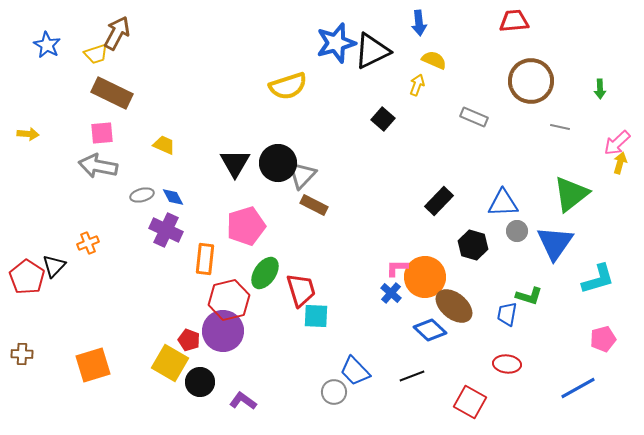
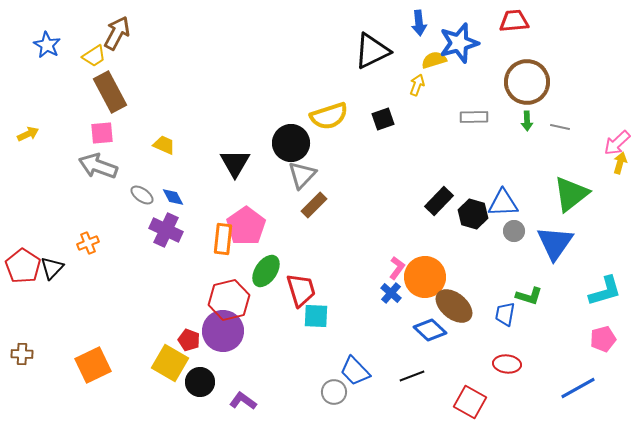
blue star at (336, 43): moved 123 px right
yellow trapezoid at (96, 54): moved 2 px left, 2 px down; rotated 15 degrees counterclockwise
yellow semicircle at (434, 60): rotated 40 degrees counterclockwise
brown circle at (531, 81): moved 4 px left, 1 px down
yellow semicircle at (288, 86): moved 41 px right, 30 px down
green arrow at (600, 89): moved 73 px left, 32 px down
brown rectangle at (112, 93): moved 2 px left, 1 px up; rotated 36 degrees clockwise
gray rectangle at (474, 117): rotated 24 degrees counterclockwise
black square at (383, 119): rotated 30 degrees clockwise
yellow arrow at (28, 134): rotated 30 degrees counterclockwise
black circle at (278, 163): moved 13 px right, 20 px up
gray arrow at (98, 166): rotated 9 degrees clockwise
gray ellipse at (142, 195): rotated 50 degrees clockwise
brown rectangle at (314, 205): rotated 72 degrees counterclockwise
pink pentagon at (246, 226): rotated 18 degrees counterclockwise
gray circle at (517, 231): moved 3 px left
black hexagon at (473, 245): moved 31 px up
orange rectangle at (205, 259): moved 18 px right, 20 px up
black triangle at (54, 266): moved 2 px left, 2 px down
pink L-shape at (397, 268): rotated 125 degrees clockwise
green ellipse at (265, 273): moved 1 px right, 2 px up
red pentagon at (27, 277): moved 4 px left, 11 px up
cyan L-shape at (598, 279): moved 7 px right, 12 px down
blue trapezoid at (507, 314): moved 2 px left
orange square at (93, 365): rotated 9 degrees counterclockwise
